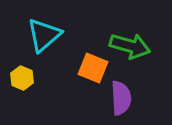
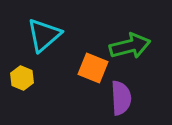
green arrow: rotated 30 degrees counterclockwise
